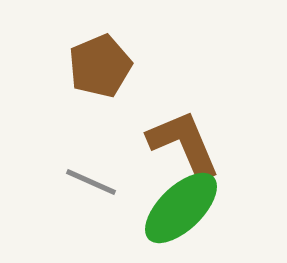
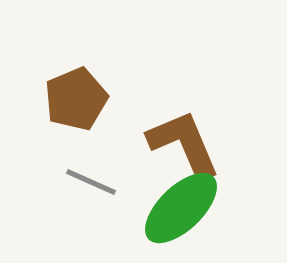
brown pentagon: moved 24 px left, 33 px down
